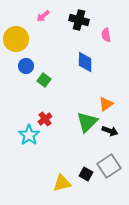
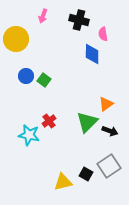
pink arrow: rotated 32 degrees counterclockwise
pink semicircle: moved 3 px left, 1 px up
blue diamond: moved 7 px right, 8 px up
blue circle: moved 10 px down
red cross: moved 4 px right, 2 px down
cyan star: rotated 25 degrees counterclockwise
yellow triangle: moved 1 px right, 1 px up
